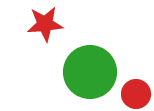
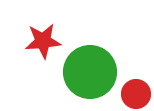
red star: moved 2 px left, 17 px down
